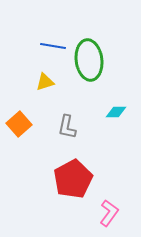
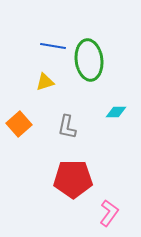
red pentagon: rotated 27 degrees clockwise
